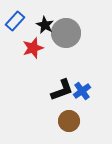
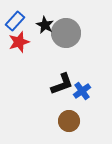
red star: moved 14 px left, 6 px up
black L-shape: moved 6 px up
